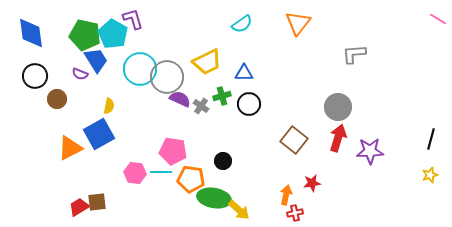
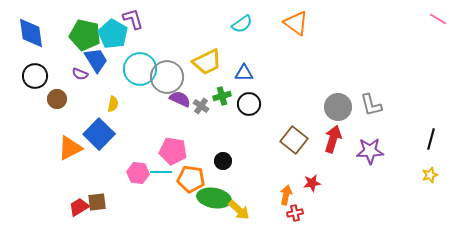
orange triangle at (298, 23): moved 2 px left; rotated 32 degrees counterclockwise
gray L-shape at (354, 54): moved 17 px right, 51 px down; rotated 100 degrees counterclockwise
yellow semicircle at (109, 106): moved 4 px right, 2 px up
blue square at (99, 134): rotated 16 degrees counterclockwise
red arrow at (338, 138): moved 5 px left, 1 px down
pink hexagon at (135, 173): moved 3 px right
